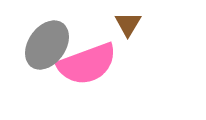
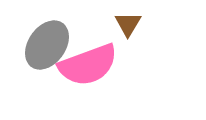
pink semicircle: moved 1 px right, 1 px down
